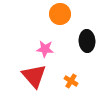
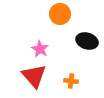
black ellipse: rotated 70 degrees counterclockwise
pink star: moved 5 px left; rotated 24 degrees clockwise
orange cross: rotated 24 degrees counterclockwise
